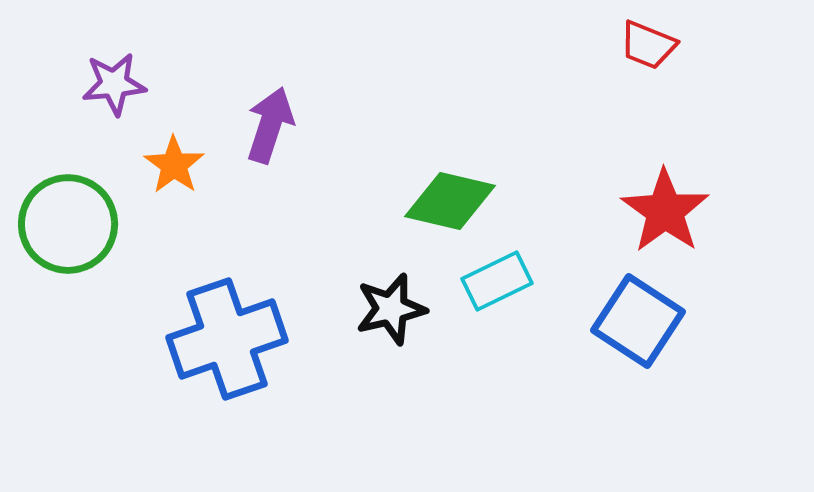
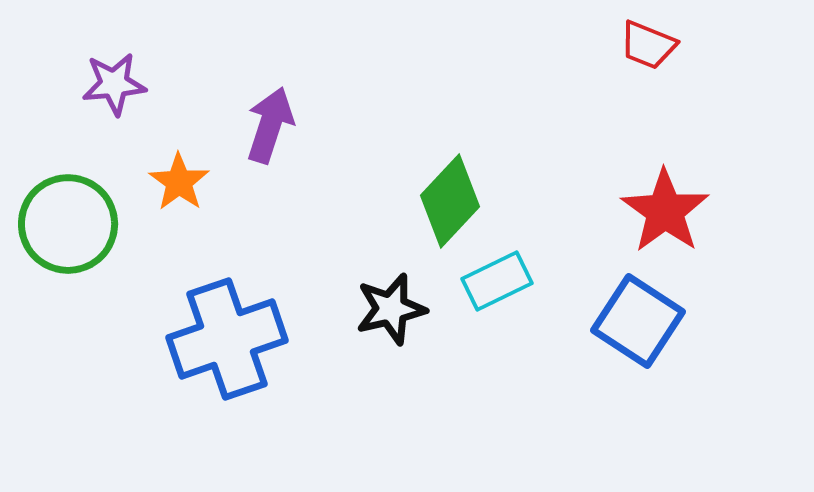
orange star: moved 5 px right, 17 px down
green diamond: rotated 60 degrees counterclockwise
